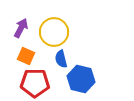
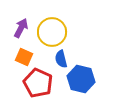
yellow circle: moved 2 px left
orange square: moved 2 px left, 1 px down
red pentagon: moved 3 px right; rotated 24 degrees clockwise
